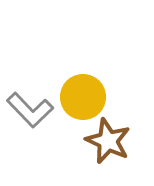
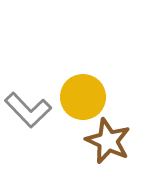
gray L-shape: moved 2 px left
